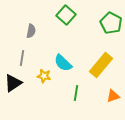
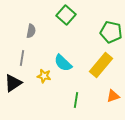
green pentagon: moved 9 px down; rotated 15 degrees counterclockwise
green line: moved 7 px down
